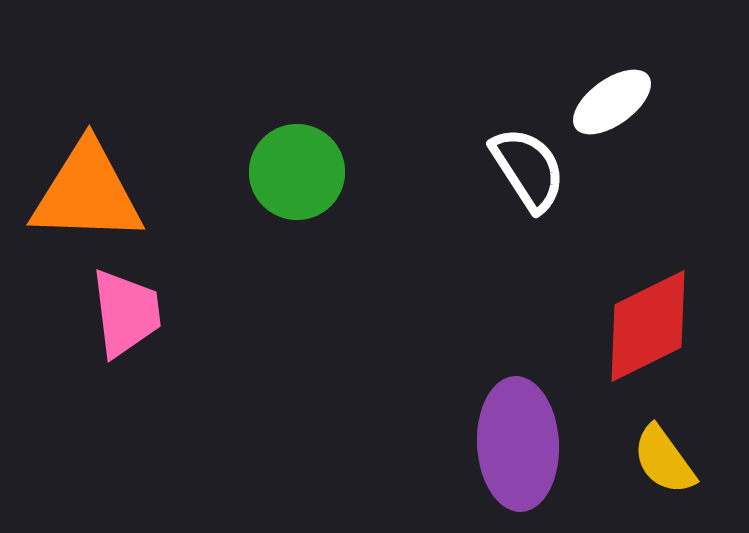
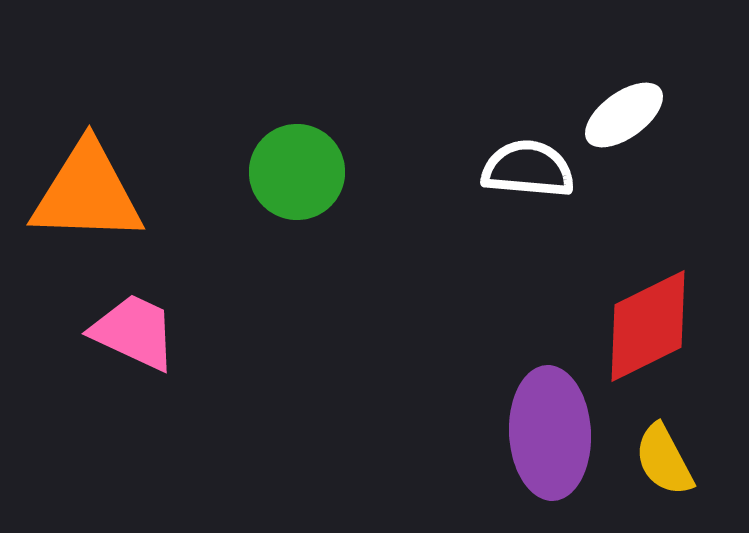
white ellipse: moved 12 px right, 13 px down
white semicircle: rotated 52 degrees counterclockwise
pink trapezoid: moved 8 px right, 19 px down; rotated 58 degrees counterclockwise
purple ellipse: moved 32 px right, 11 px up
yellow semicircle: rotated 8 degrees clockwise
